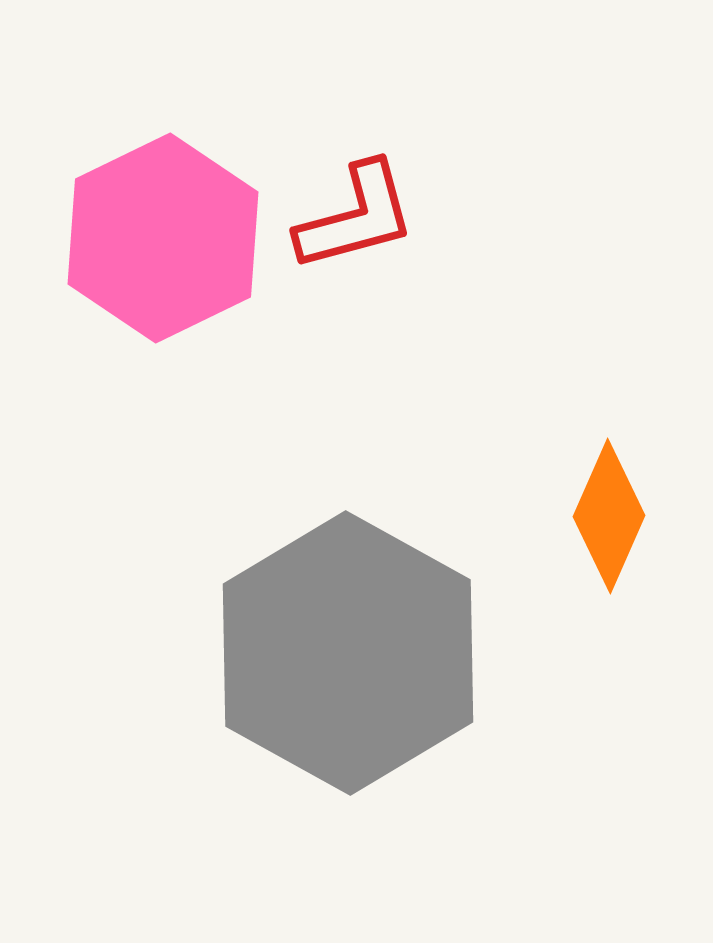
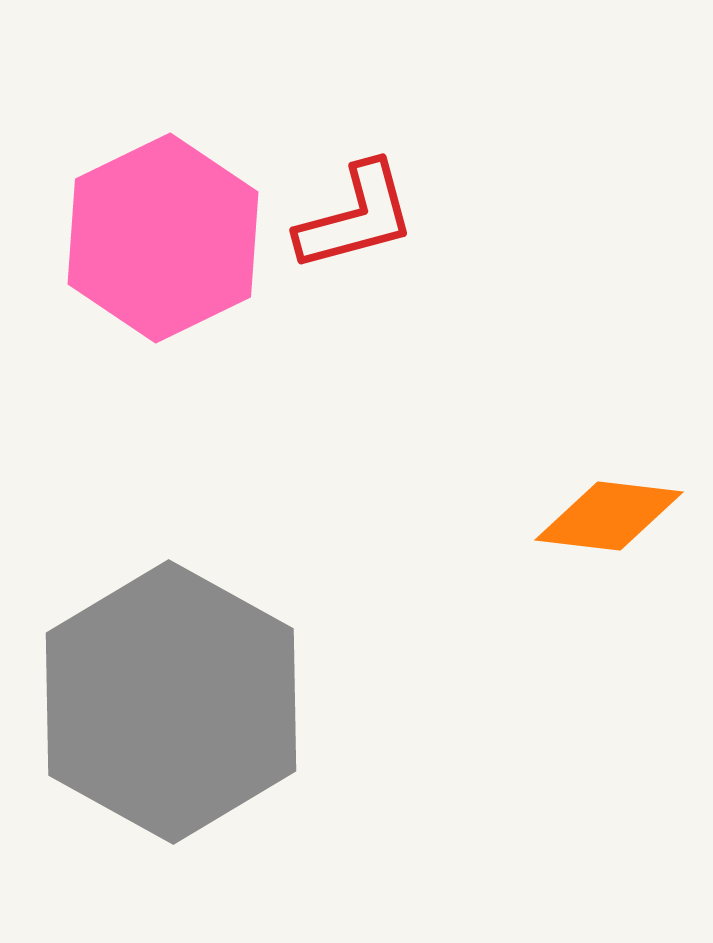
orange diamond: rotated 73 degrees clockwise
gray hexagon: moved 177 px left, 49 px down
